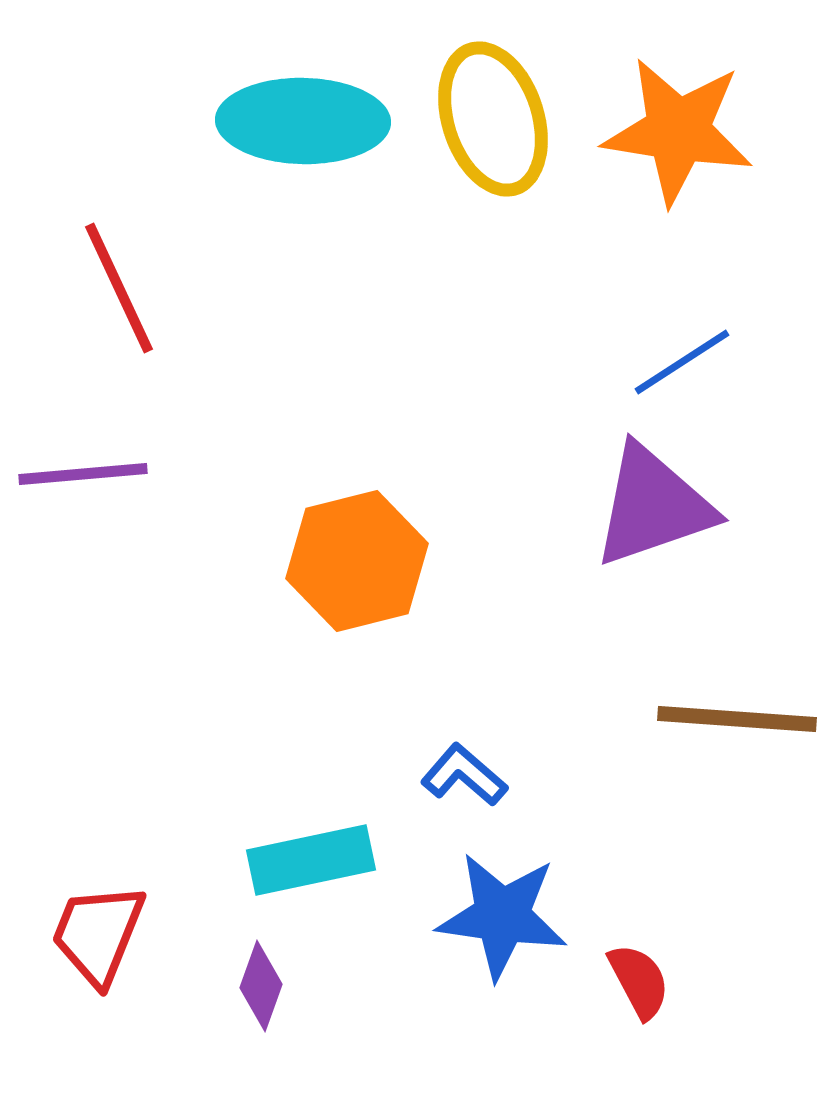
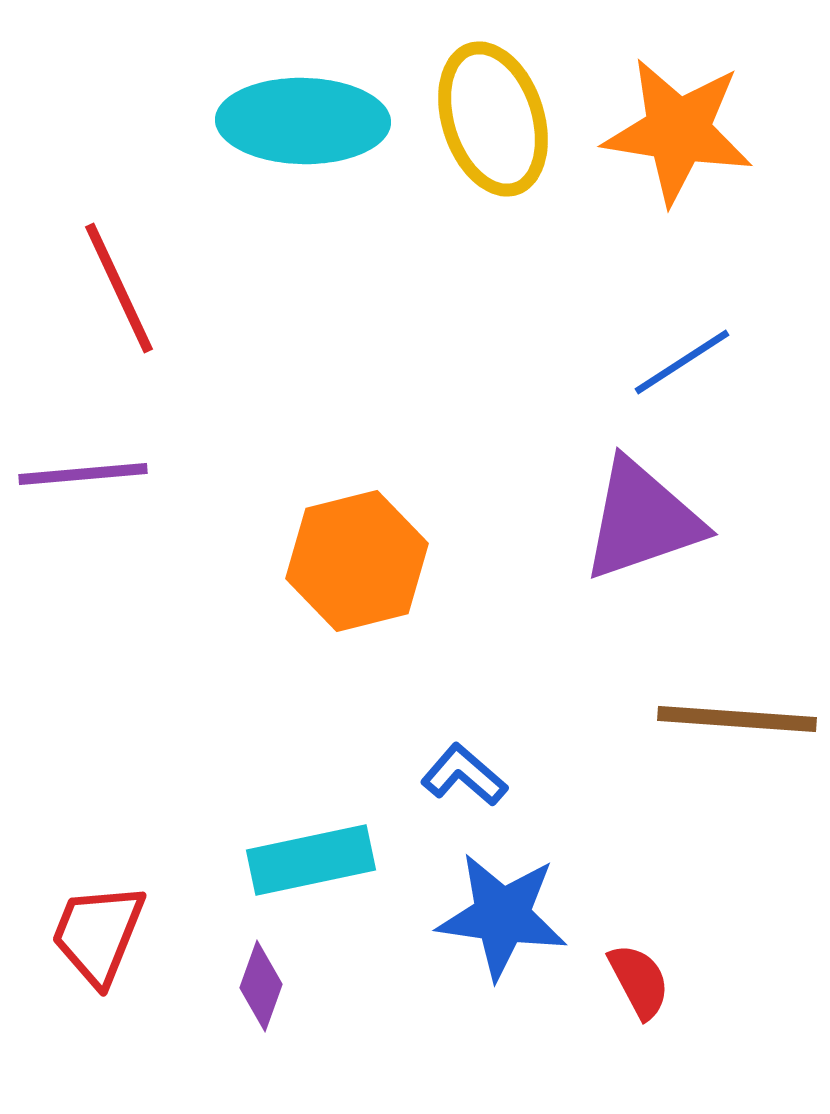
purple triangle: moved 11 px left, 14 px down
